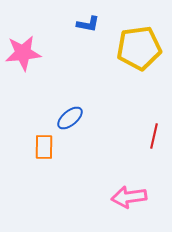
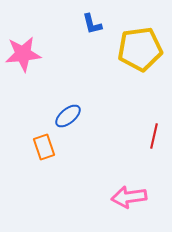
blue L-shape: moved 4 px right; rotated 65 degrees clockwise
yellow pentagon: moved 1 px right, 1 px down
pink star: moved 1 px down
blue ellipse: moved 2 px left, 2 px up
orange rectangle: rotated 20 degrees counterclockwise
